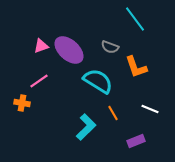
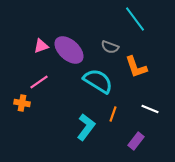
pink line: moved 1 px down
orange line: moved 1 px down; rotated 49 degrees clockwise
cyan L-shape: rotated 8 degrees counterclockwise
purple rectangle: rotated 30 degrees counterclockwise
